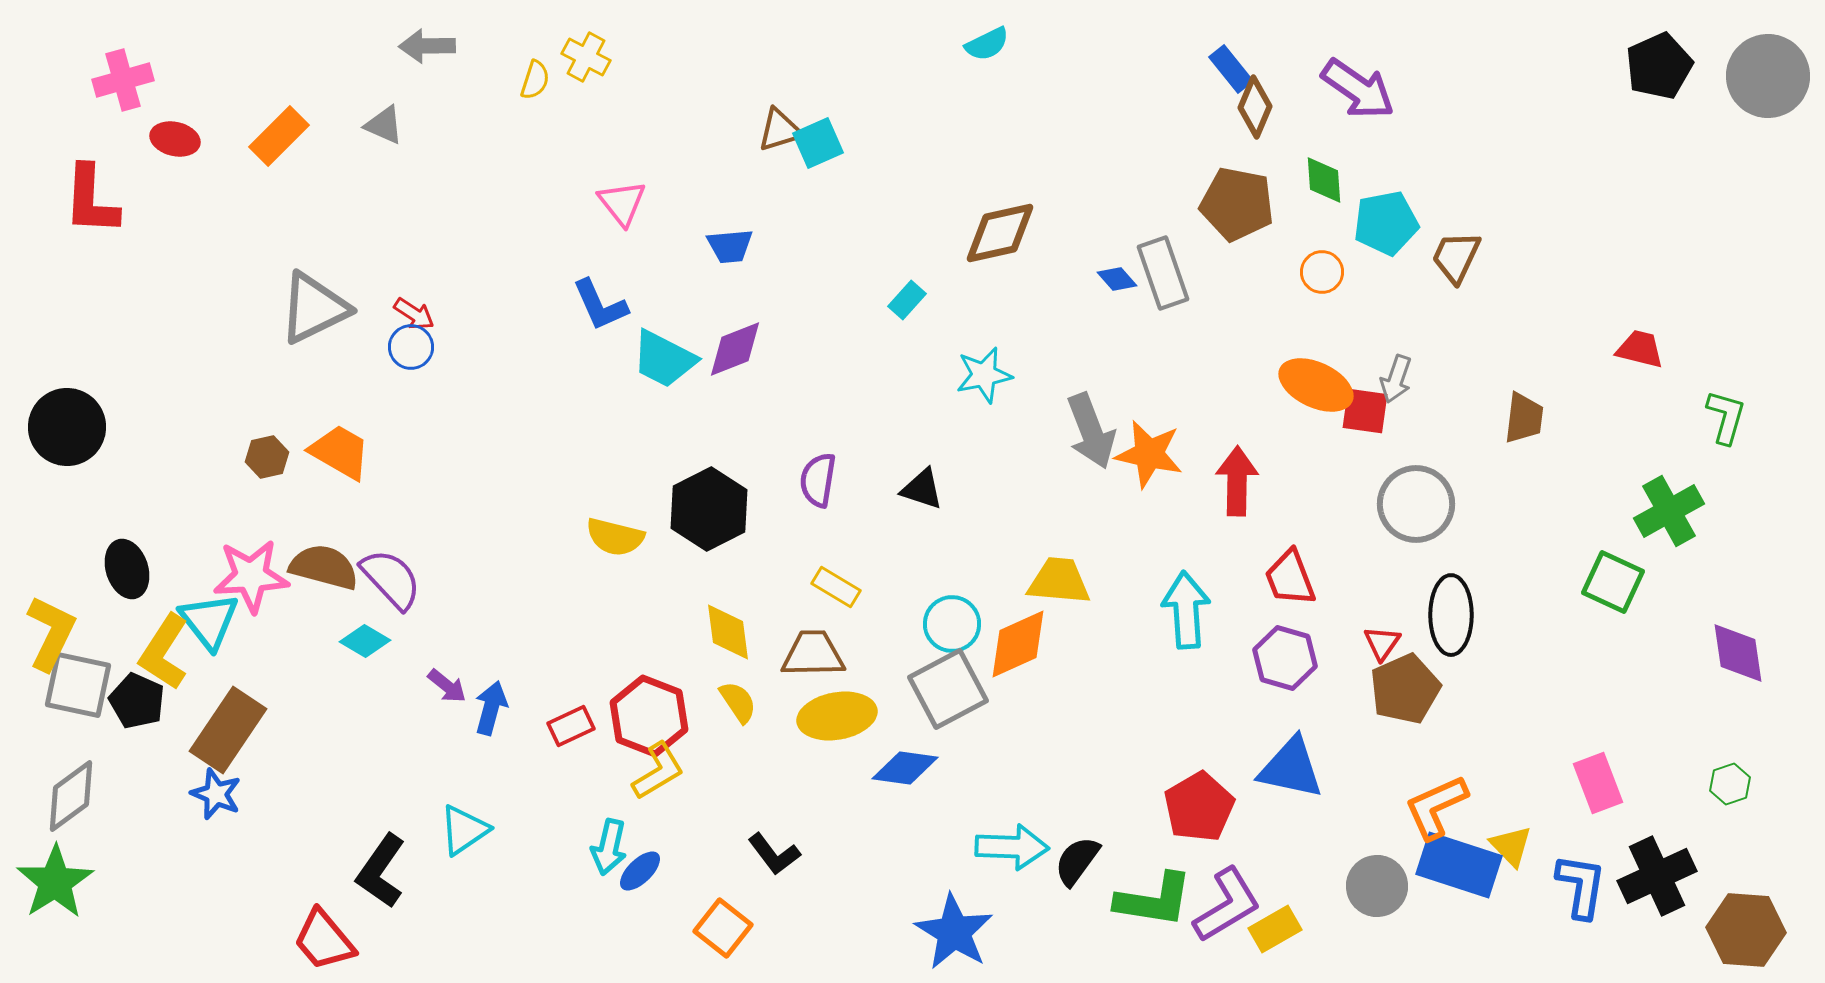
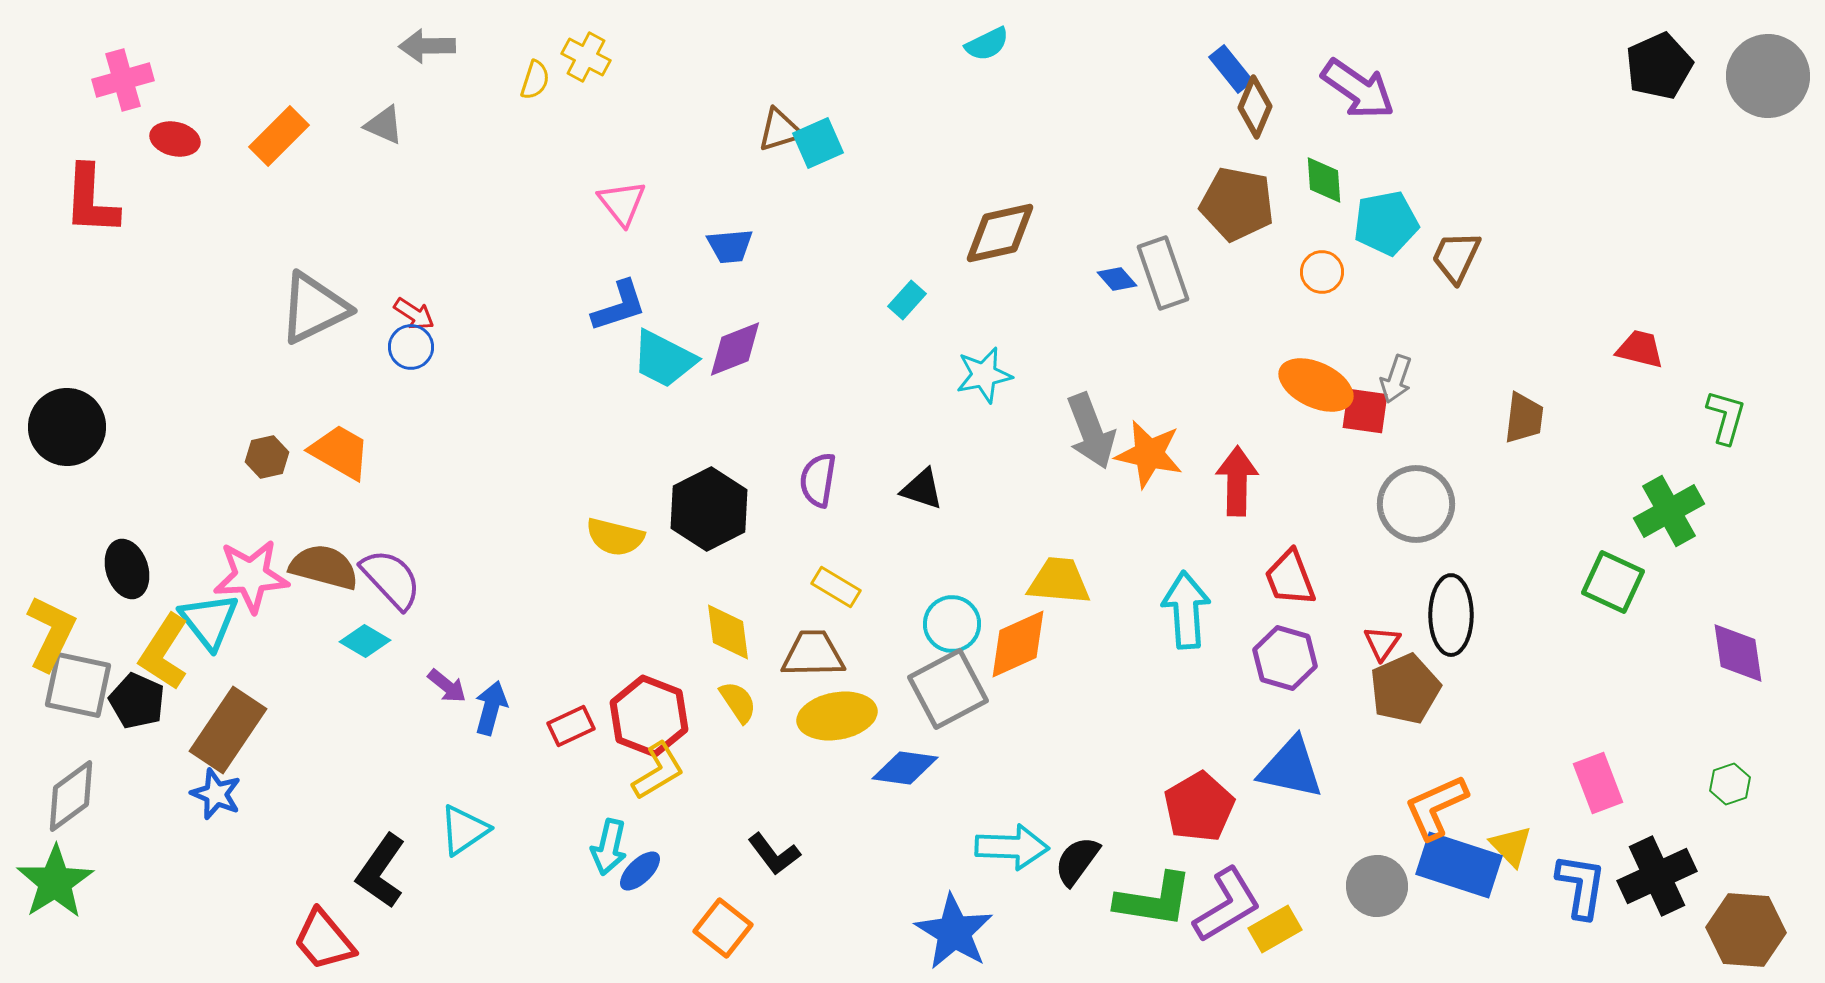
blue L-shape at (600, 305): moved 19 px right, 1 px down; rotated 84 degrees counterclockwise
